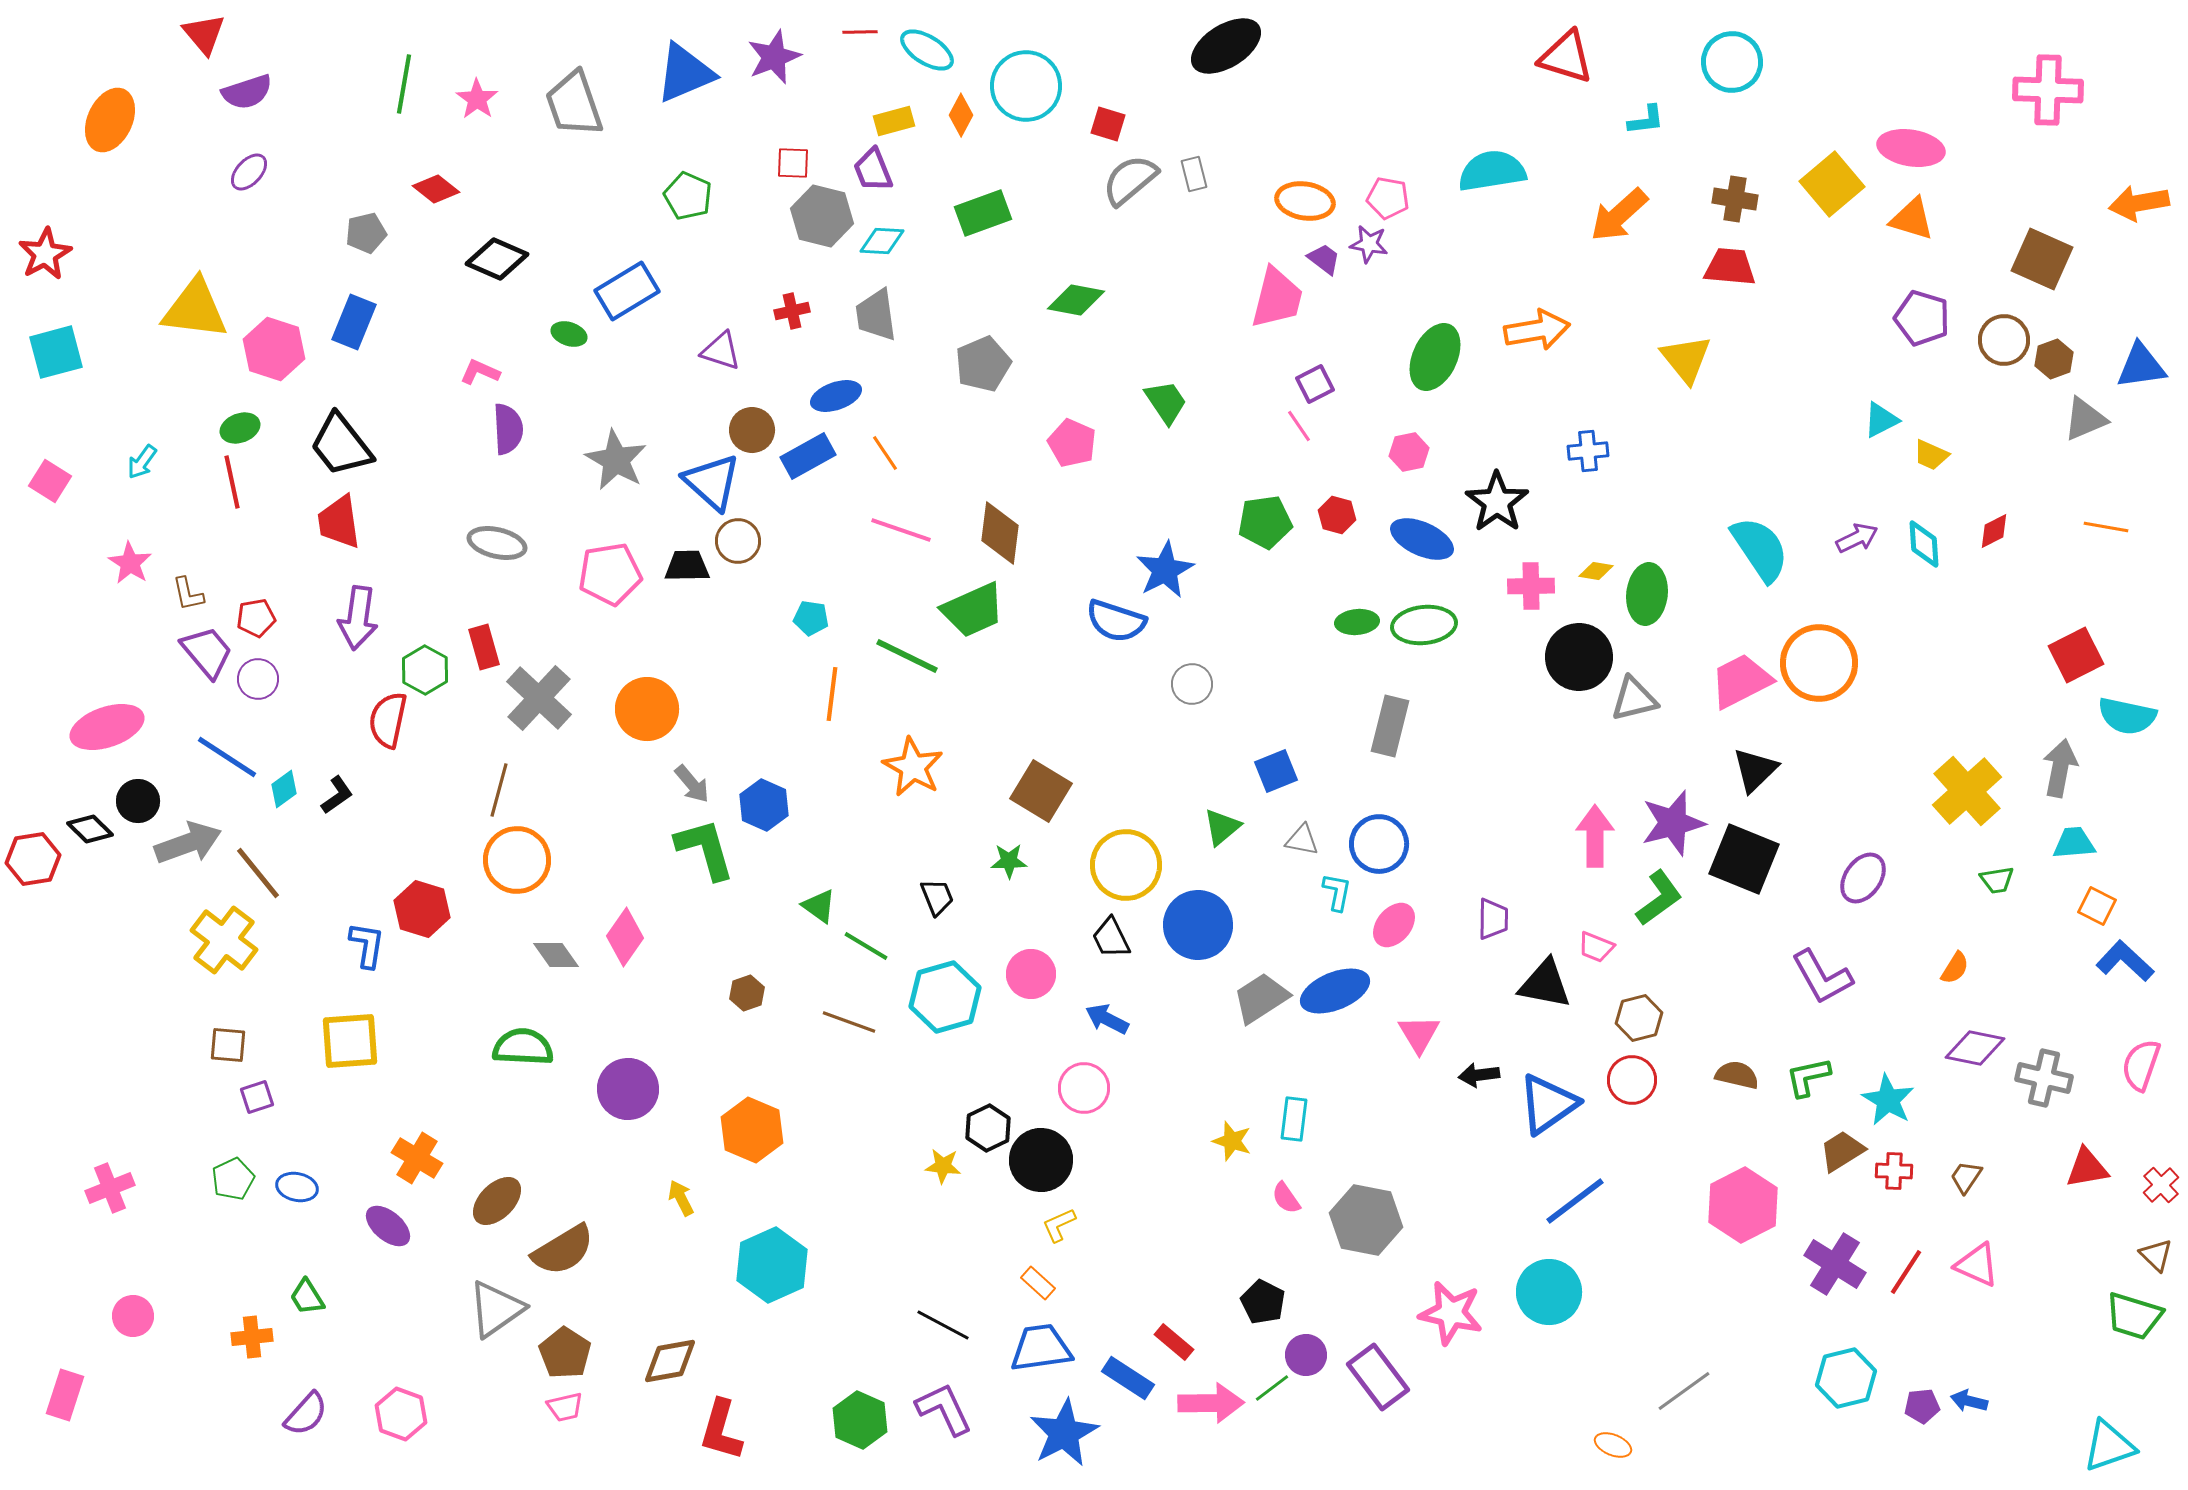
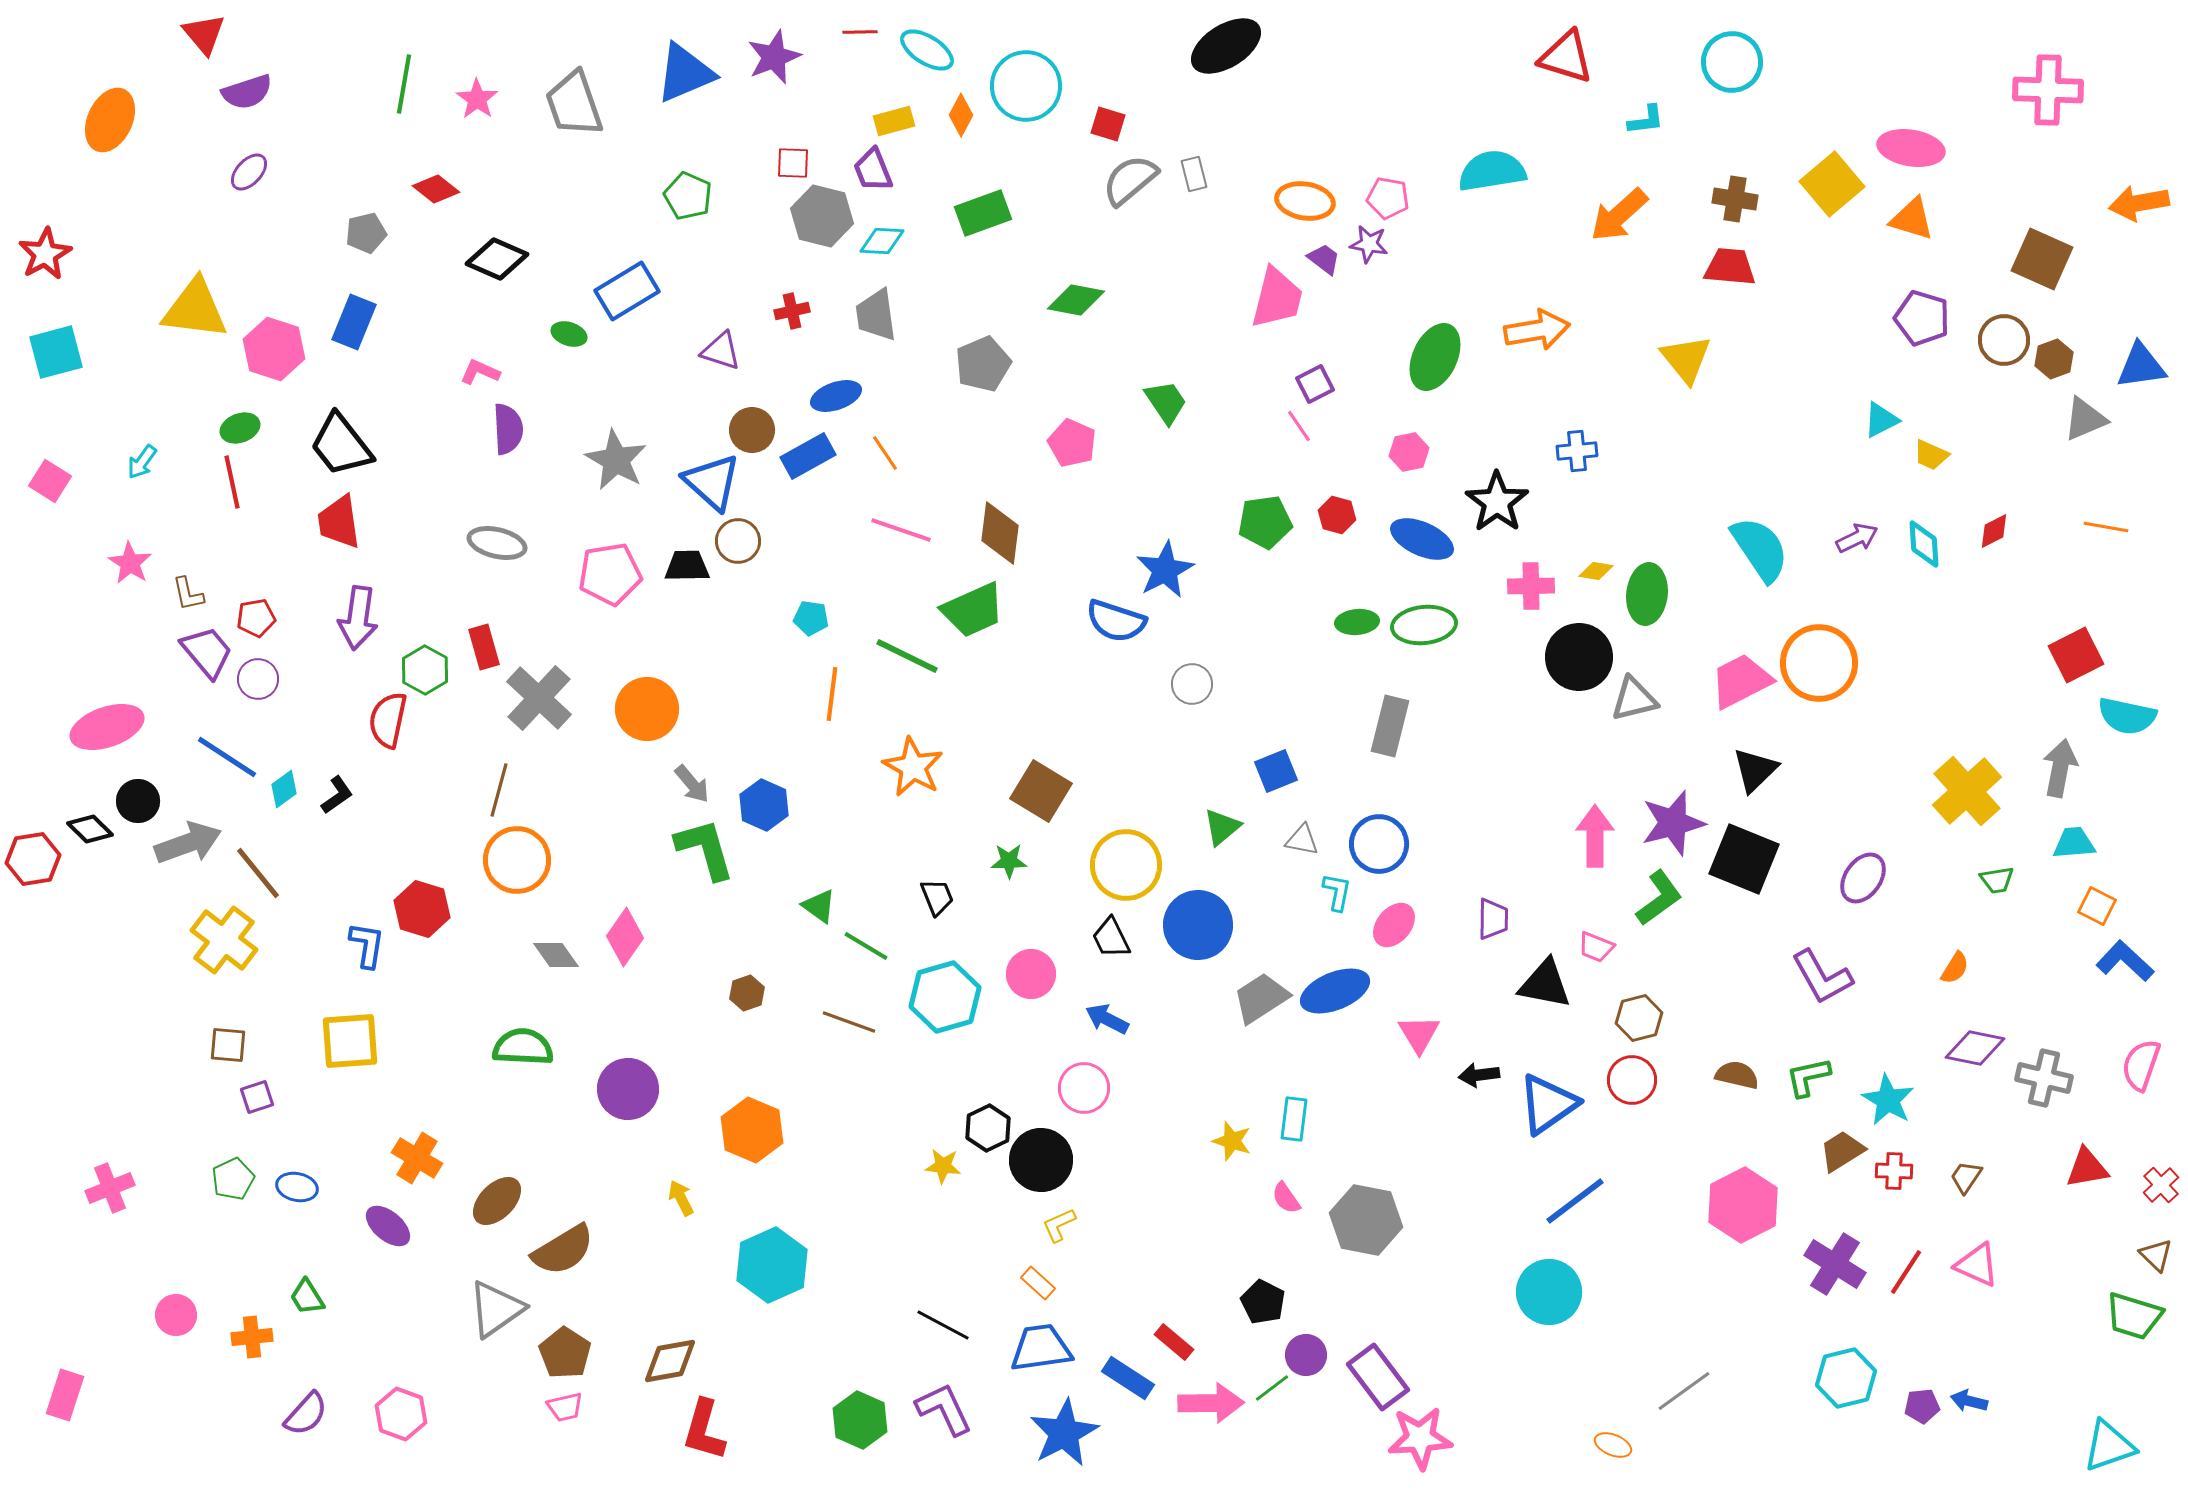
blue cross at (1588, 451): moved 11 px left
pink star at (1451, 1313): moved 31 px left, 125 px down; rotated 16 degrees counterclockwise
pink circle at (133, 1316): moved 43 px right, 1 px up
red L-shape at (721, 1430): moved 17 px left
